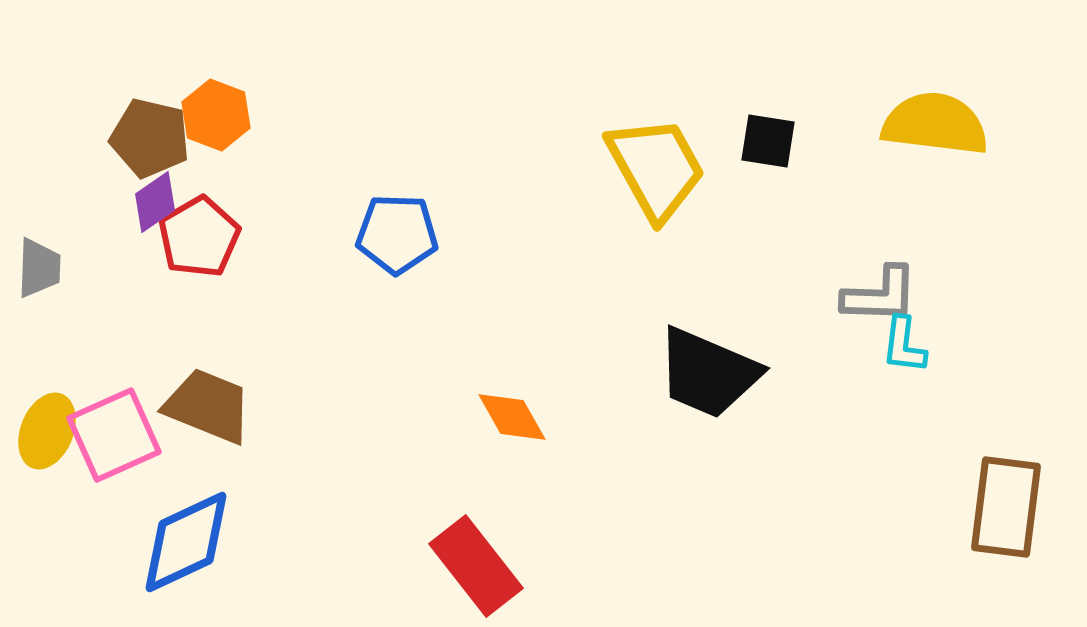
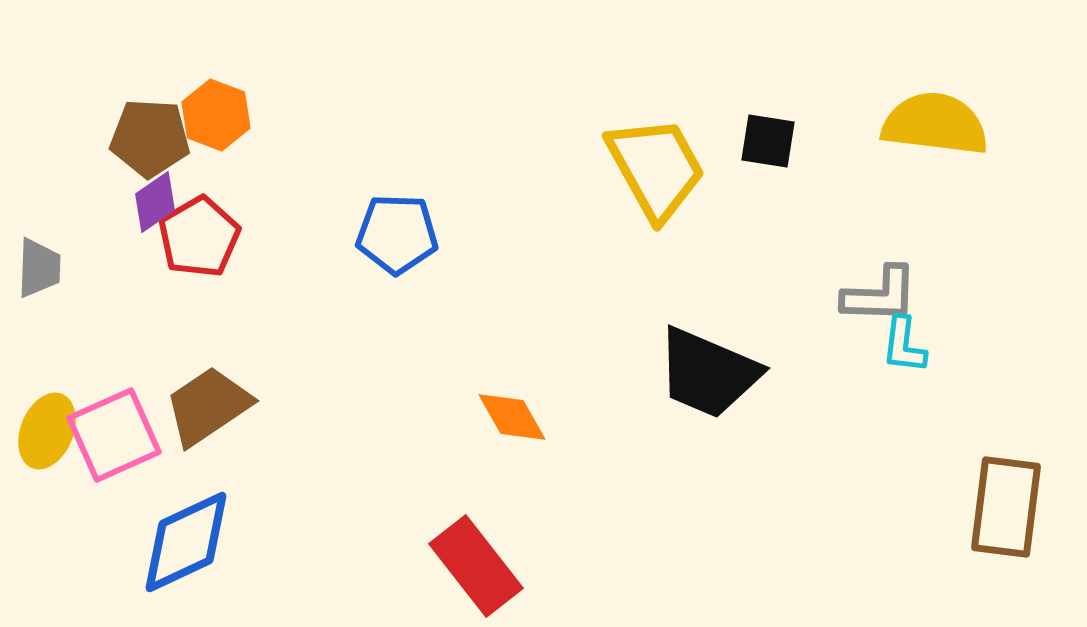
brown pentagon: rotated 10 degrees counterclockwise
brown trapezoid: rotated 56 degrees counterclockwise
